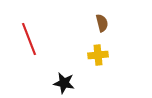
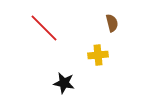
brown semicircle: moved 10 px right
red line: moved 15 px right, 11 px up; rotated 24 degrees counterclockwise
